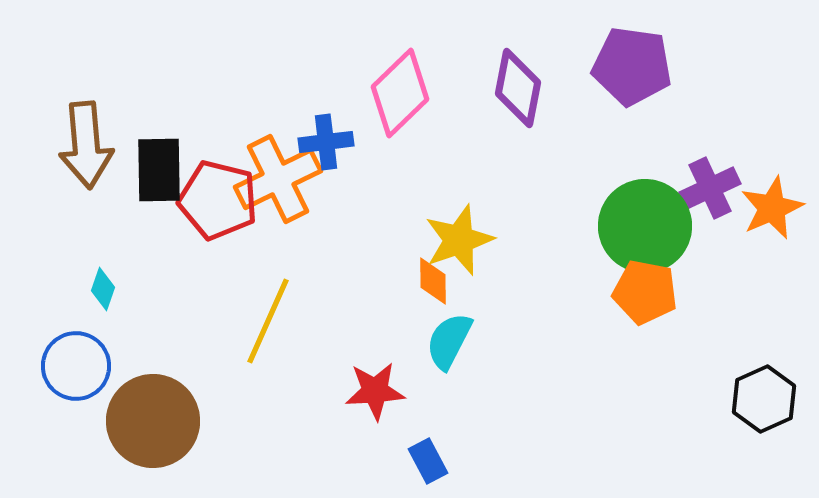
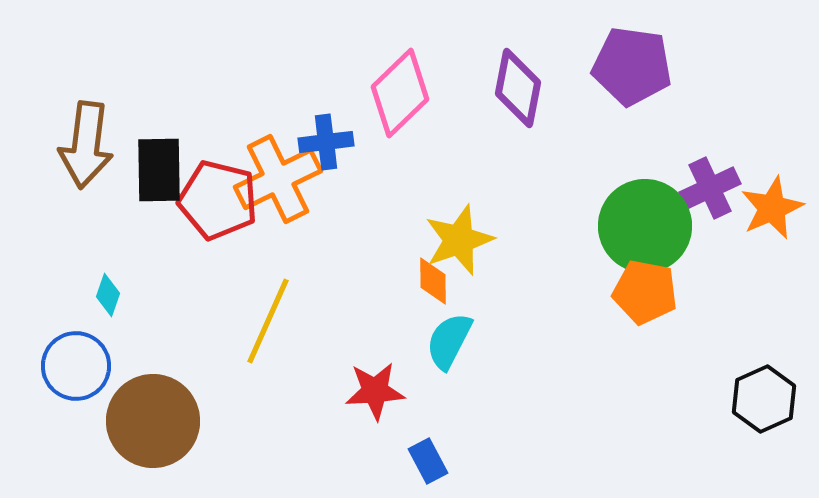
brown arrow: rotated 12 degrees clockwise
cyan diamond: moved 5 px right, 6 px down
